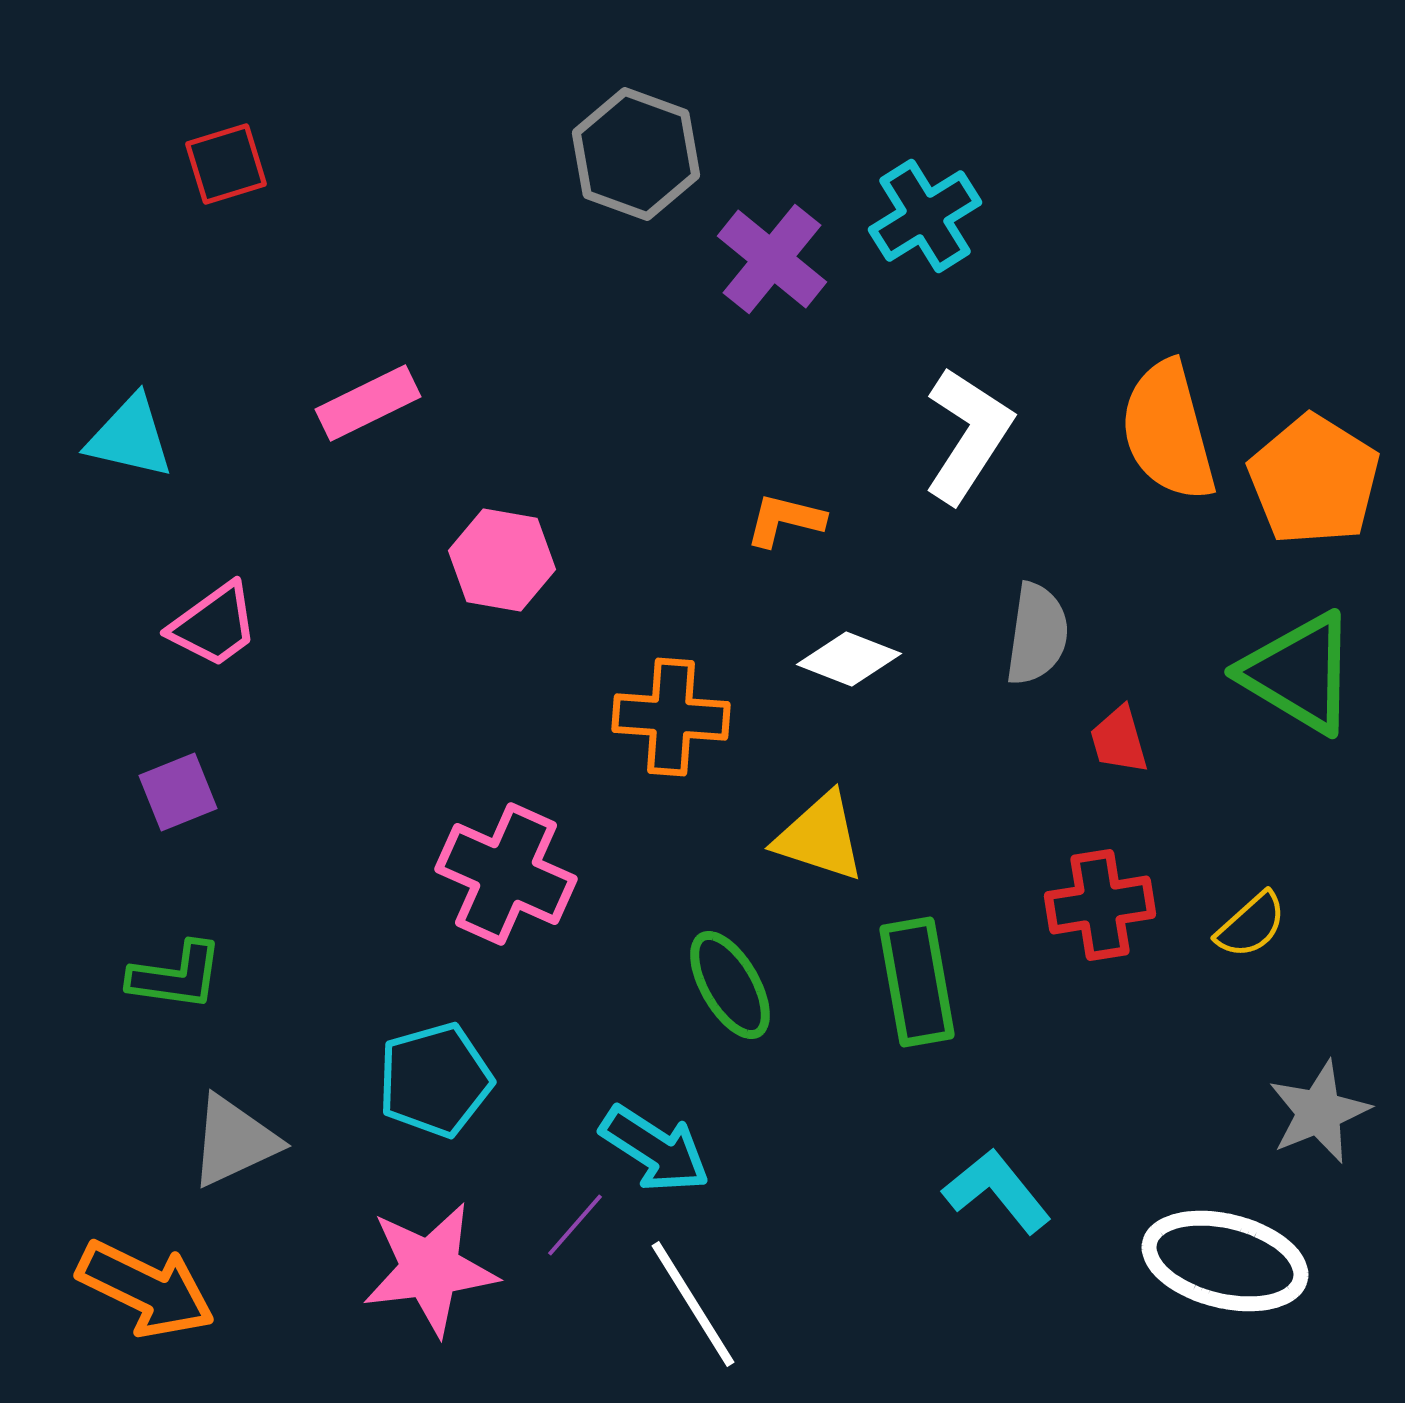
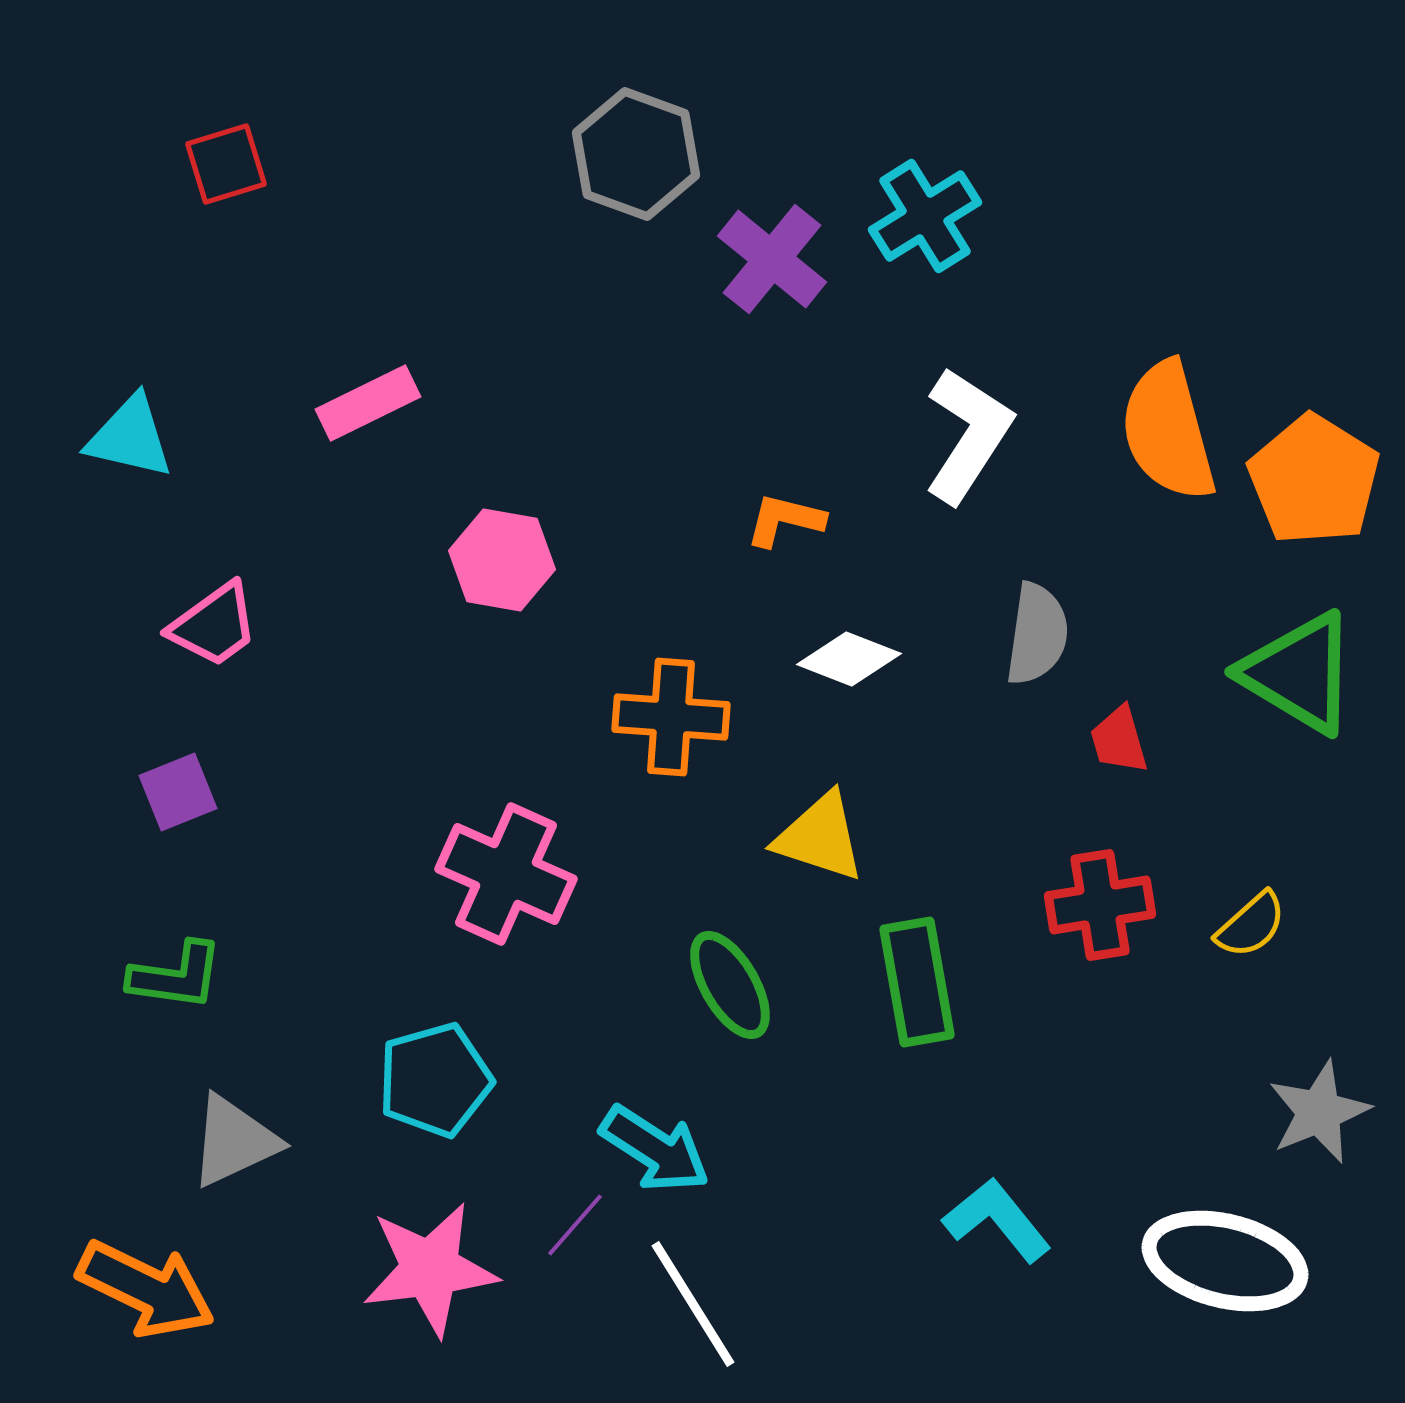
cyan L-shape: moved 29 px down
